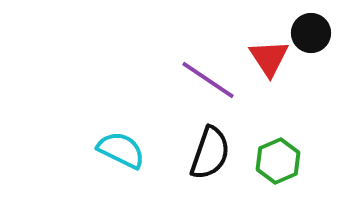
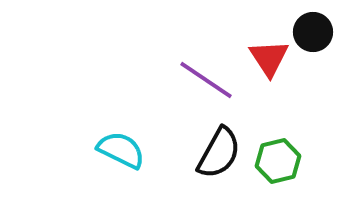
black circle: moved 2 px right, 1 px up
purple line: moved 2 px left
black semicircle: moved 9 px right; rotated 10 degrees clockwise
green hexagon: rotated 9 degrees clockwise
